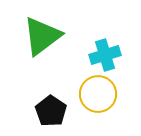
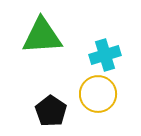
green triangle: rotated 33 degrees clockwise
